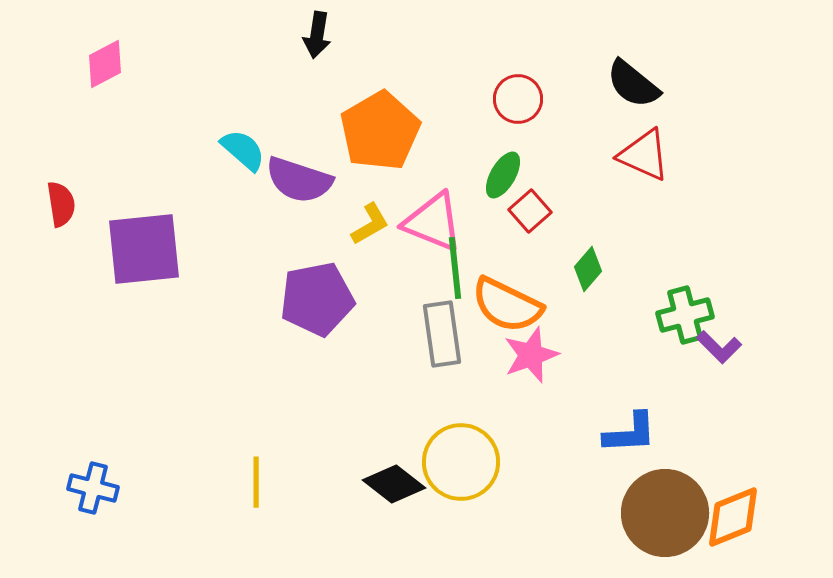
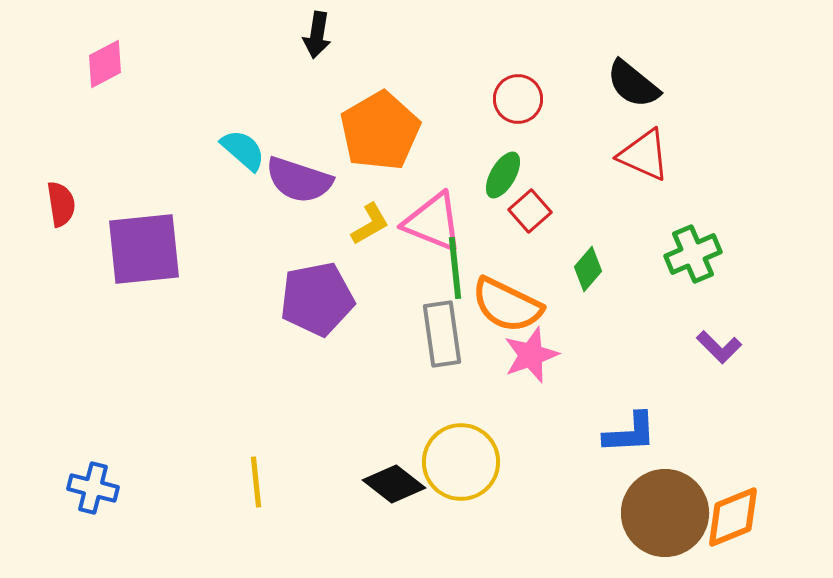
green cross: moved 8 px right, 61 px up; rotated 8 degrees counterclockwise
yellow line: rotated 6 degrees counterclockwise
